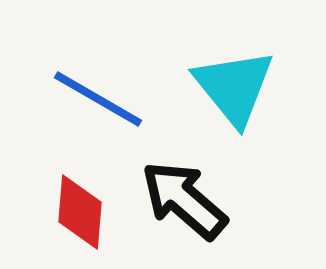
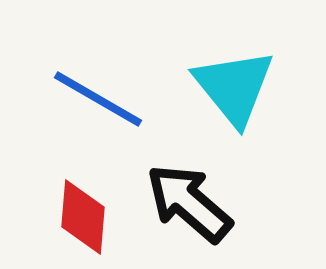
black arrow: moved 5 px right, 3 px down
red diamond: moved 3 px right, 5 px down
